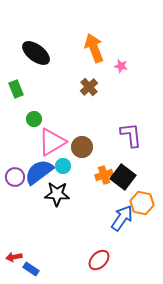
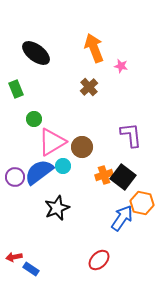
black star: moved 14 px down; rotated 25 degrees counterclockwise
